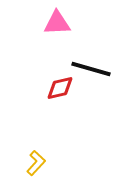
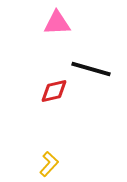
red diamond: moved 6 px left, 3 px down
yellow L-shape: moved 13 px right, 1 px down
